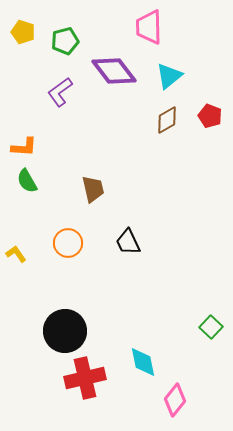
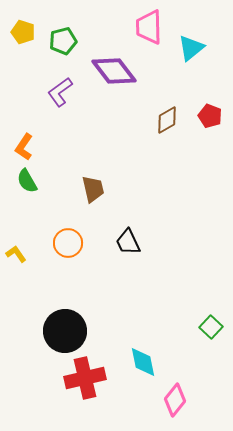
green pentagon: moved 2 px left
cyan triangle: moved 22 px right, 28 px up
orange L-shape: rotated 120 degrees clockwise
